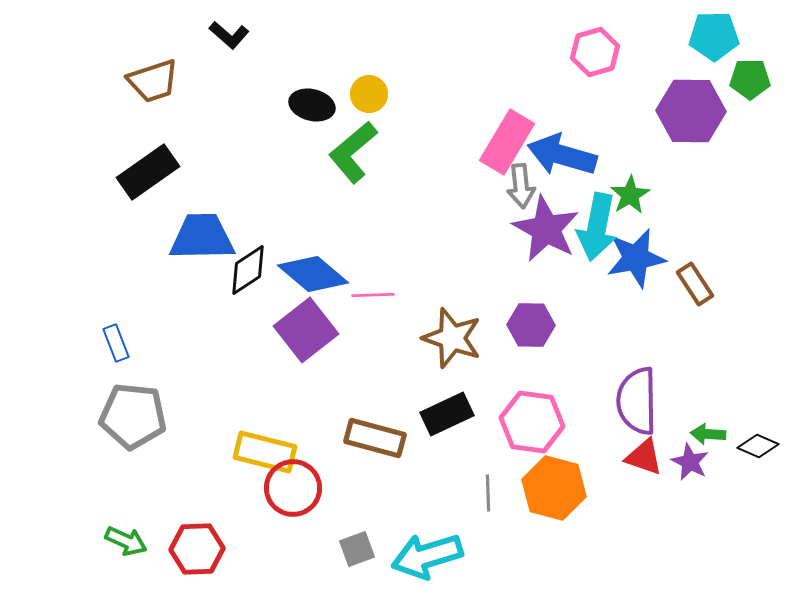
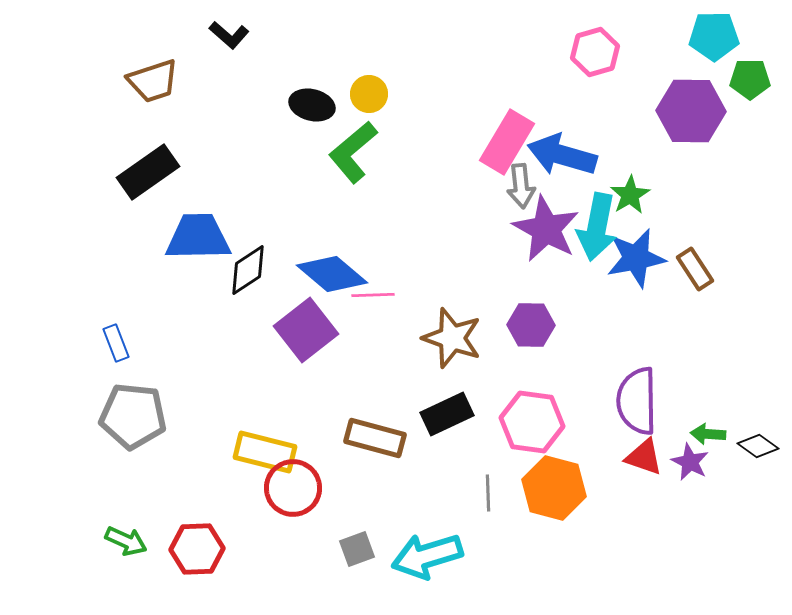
blue trapezoid at (202, 237): moved 4 px left
blue diamond at (313, 274): moved 19 px right
brown rectangle at (695, 284): moved 15 px up
black diamond at (758, 446): rotated 12 degrees clockwise
